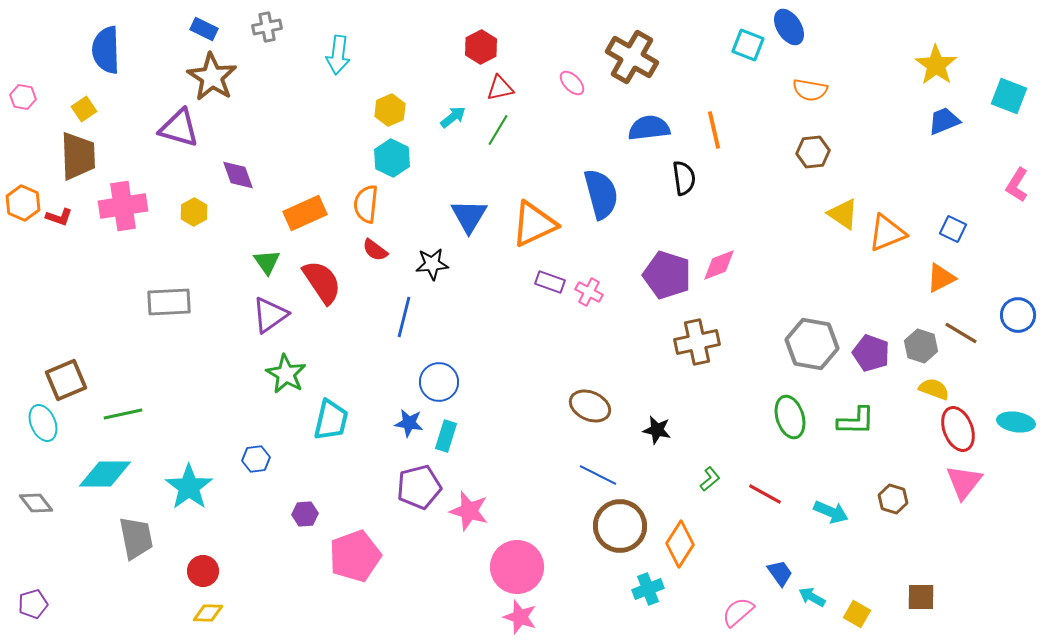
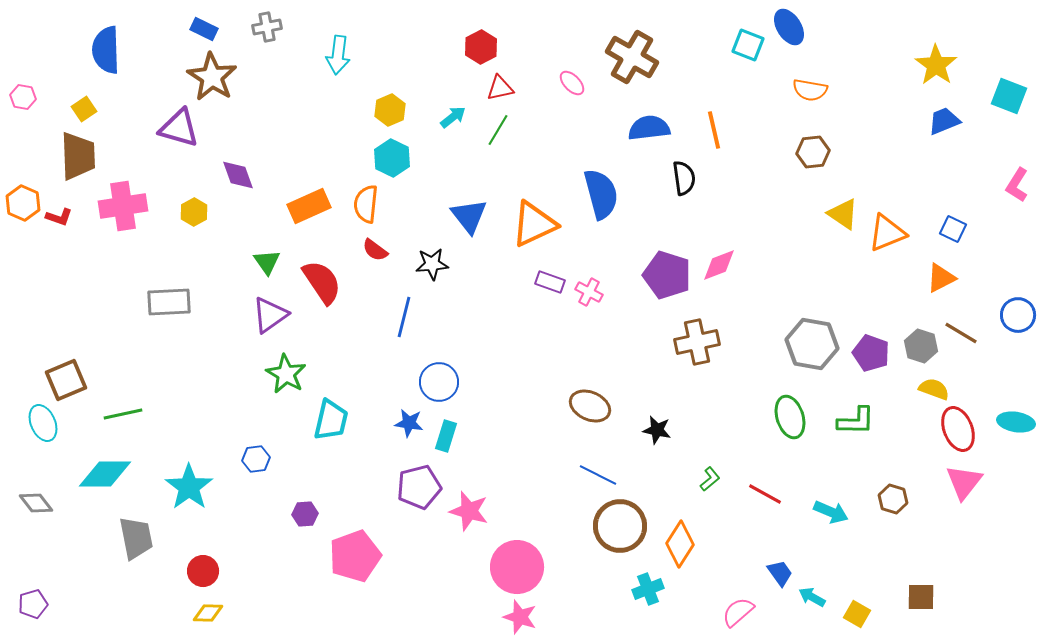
orange rectangle at (305, 213): moved 4 px right, 7 px up
blue triangle at (469, 216): rotated 9 degrees counterclockwise
